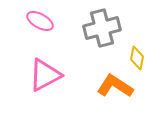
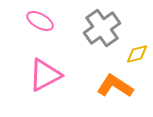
gray cross: rotated 21 degrees counterclockwise
yellow diamond: moved 4 px up; rotated 65 degrees clockwise
